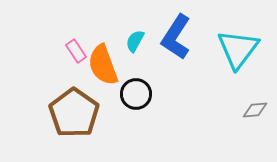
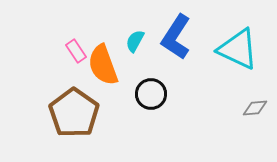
cyan triangle: rotated 42 degrees counterclockwise
black circle: moved 15 px right
gray diamond: moved 2 px up
